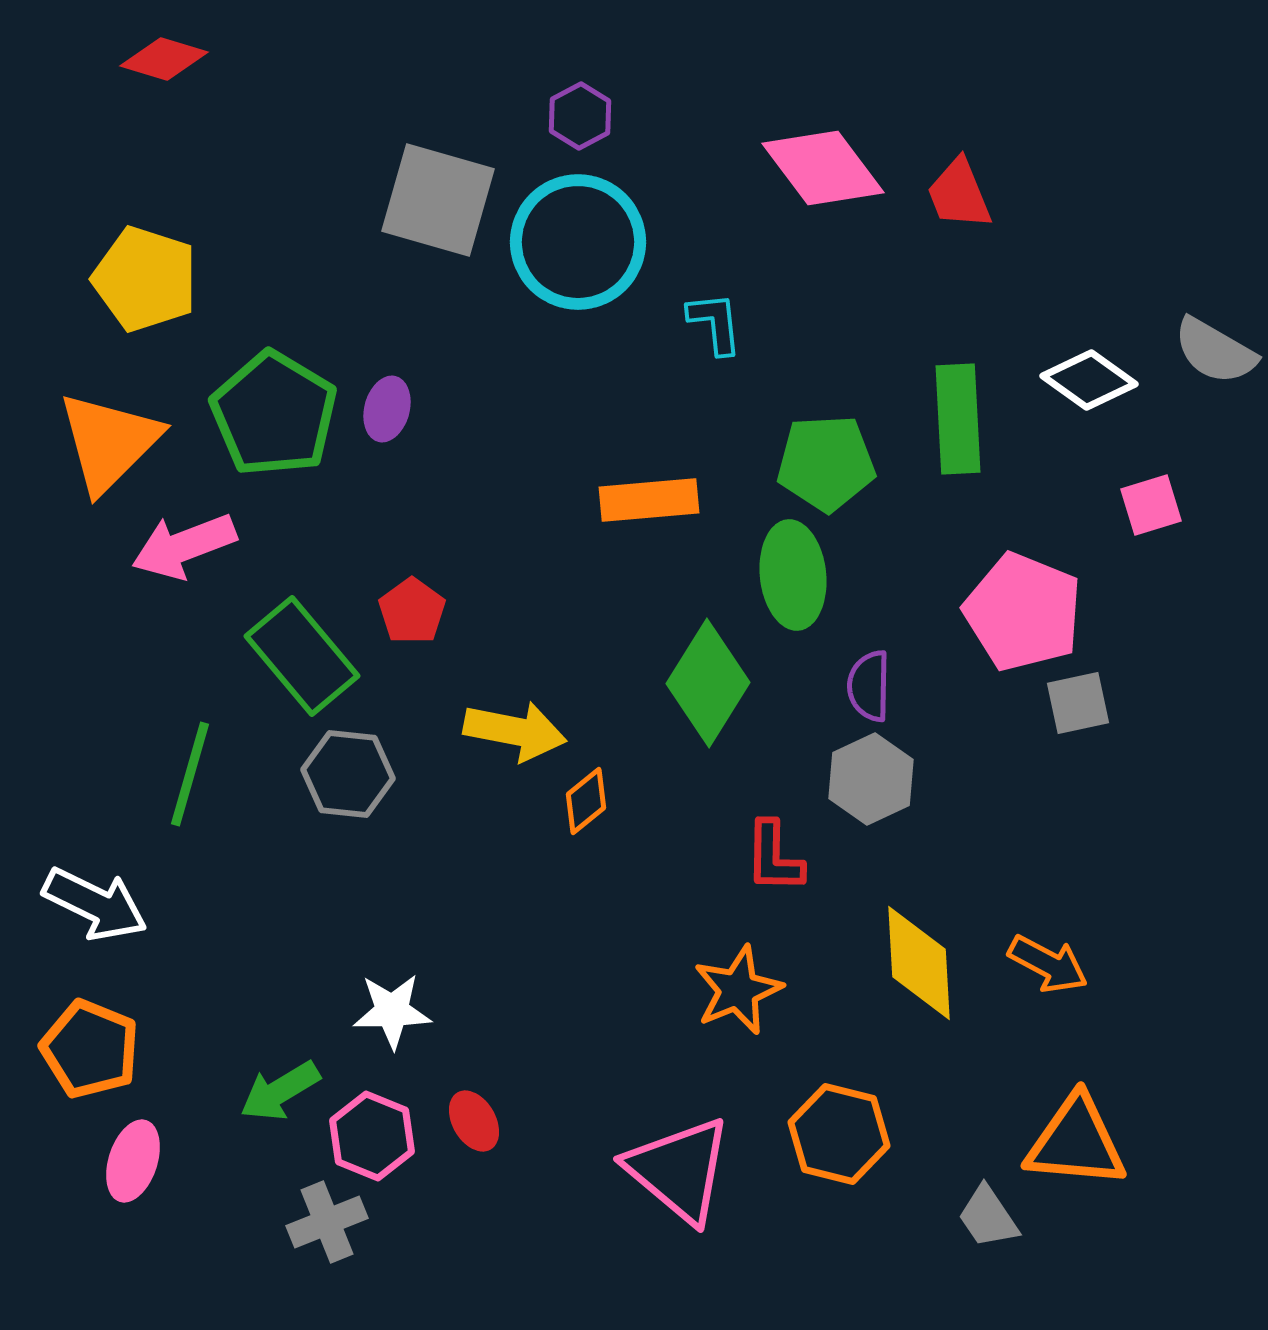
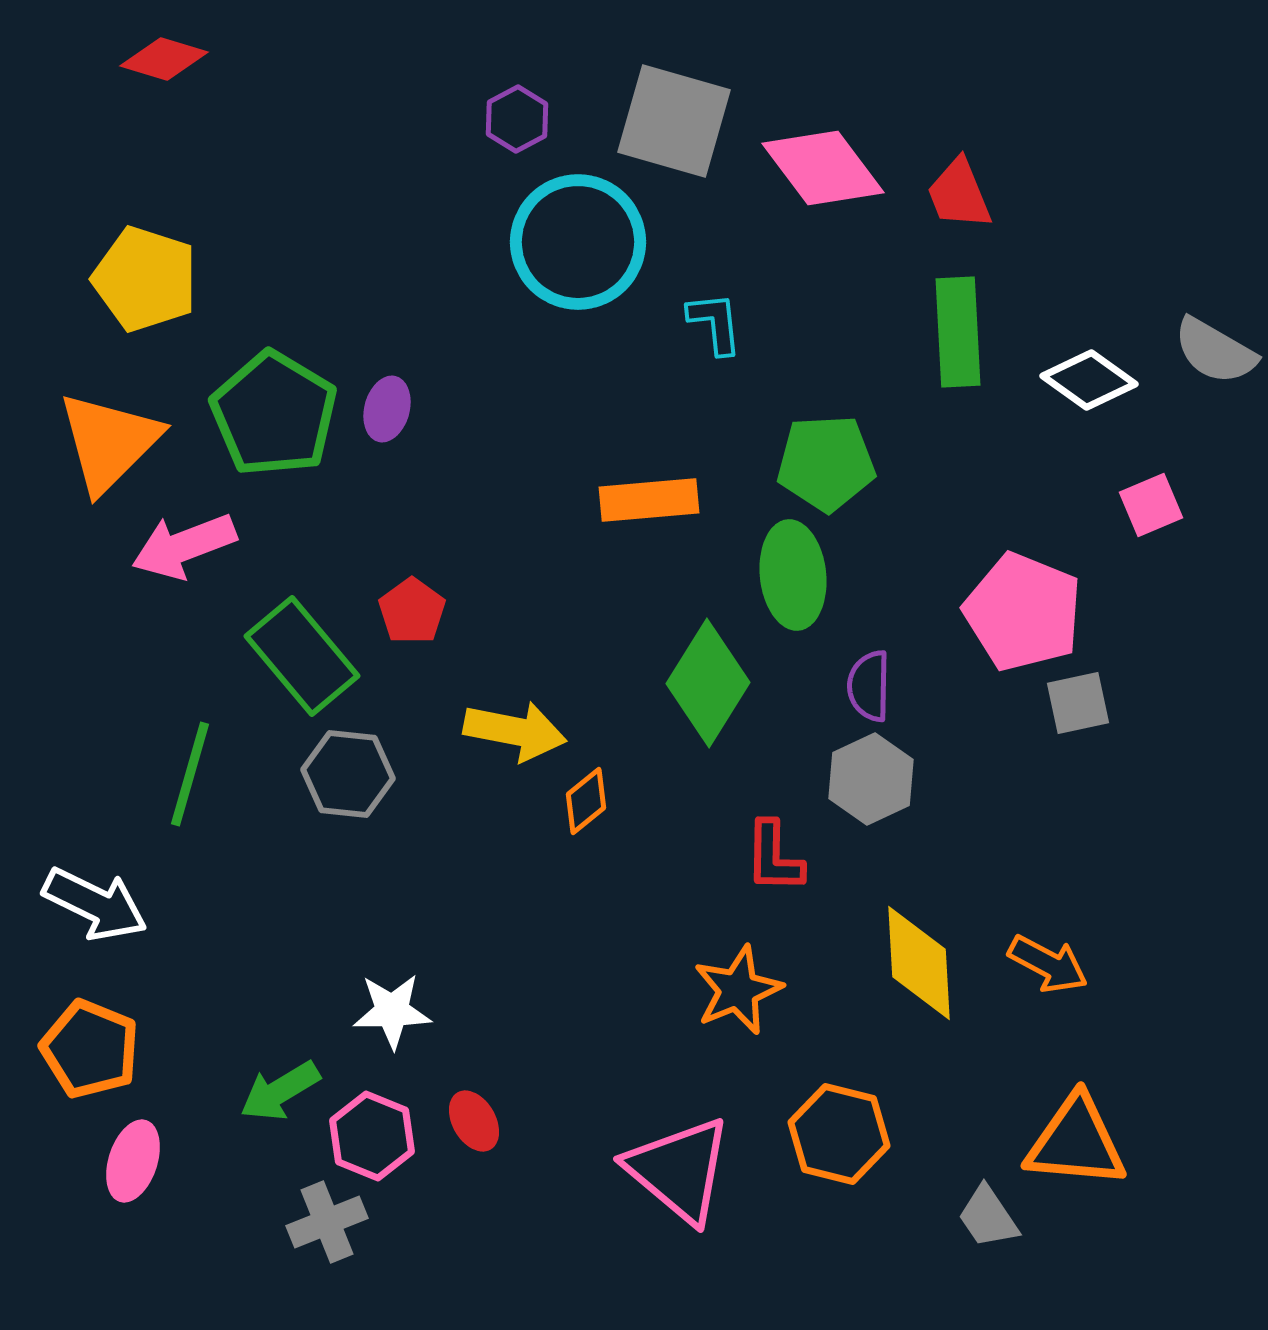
purple hexagon at (580, 116): moved 63 px left, 3 px down
gray square at (438, 200): moved 236 px right, 79 px up
green rectangle at (958, 419): moved 87 px up
pink square at (1151, 505): rotated 6 degrees counterclockwise
